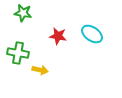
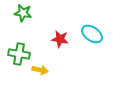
red star: moved 2 px right, 3 px down
green cross: moved 1 px right, 1 px down
